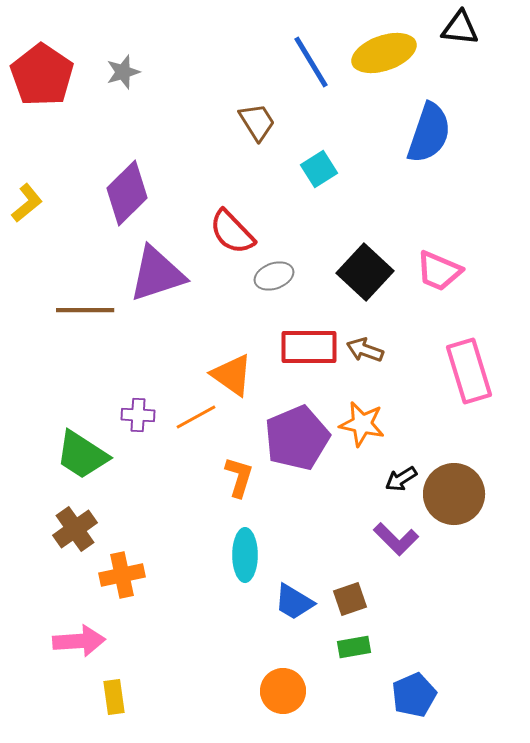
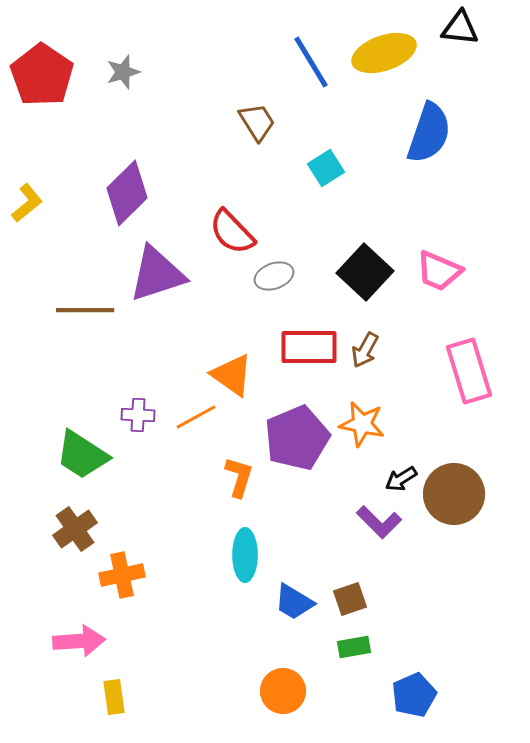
cyan square: moved 7 px right, 1 px up
brown arrow: rotated 81 degrees counterclockwise
purple L-shape: moved 17 px left, 17 px up
